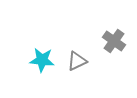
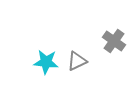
cyan star: moved 4 px right, 2 px down
